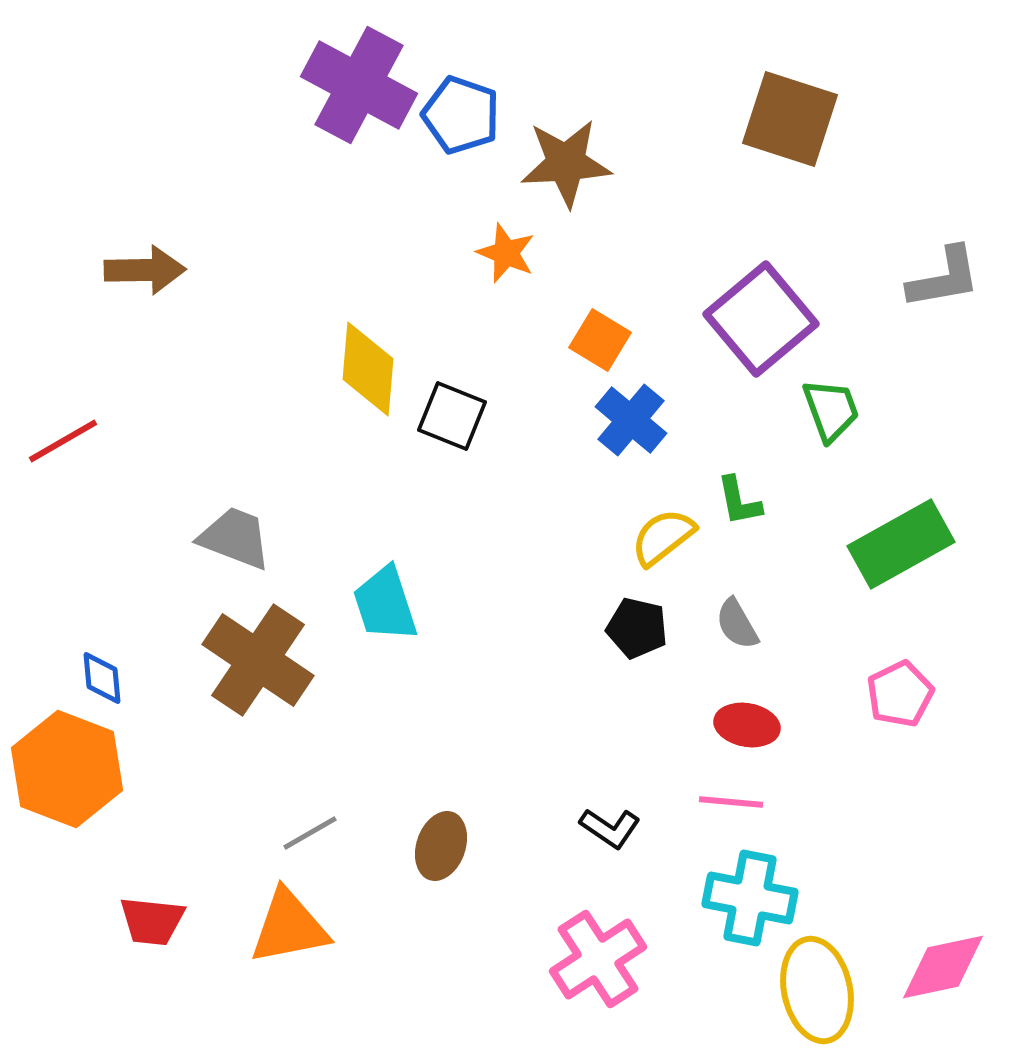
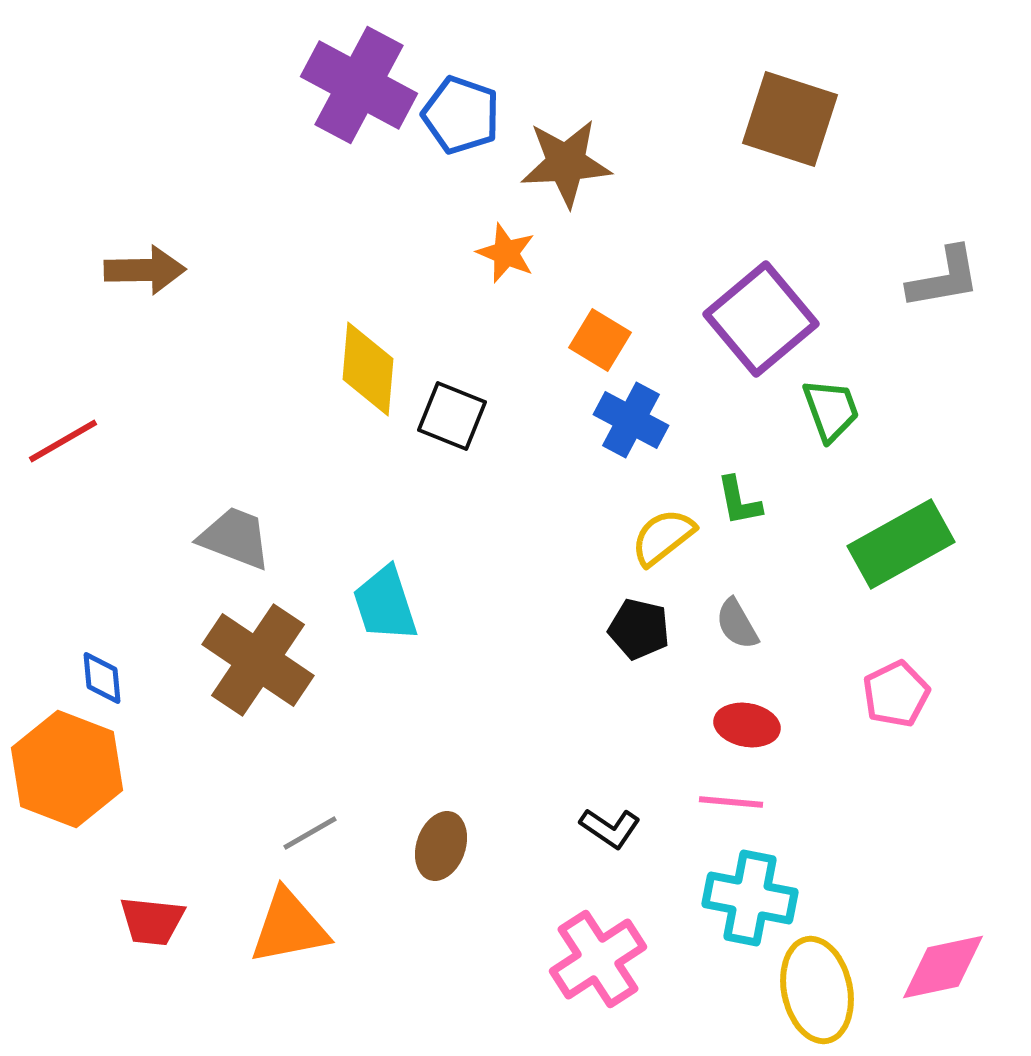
blue cross: rotated 12 degrees counterclockwise
black pentagon: moved 2 px right, 1 px down
pink pentagon: moved 4 px left
